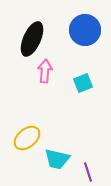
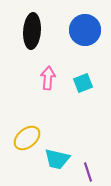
black ellipse: moved 8 px up; rotated 20 degrees counterclockwise
pink arrow: moved 3 px right, 7 px down
